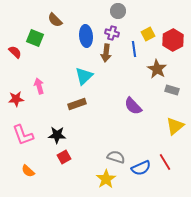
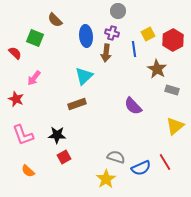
red semicircle: moved 1 px down
pink arrow: moved 5 px left, 8 px up; rotated 126 degrees counterclockwise
red star: rotated 28 degrees clockwise
